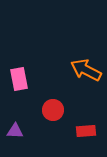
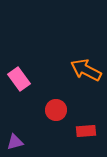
pink rectangle: rotated 25 degrees counterclockwise
red circle: moved 3 px right
purple triangle: moved 11 px down; rotated 18 degrees counterclockwise
